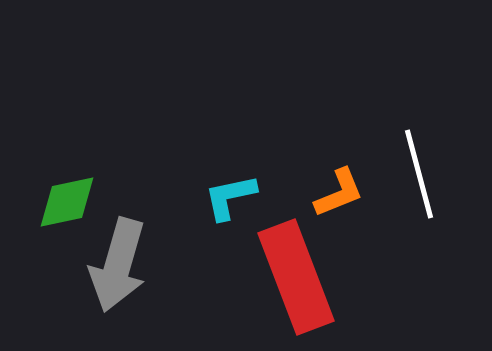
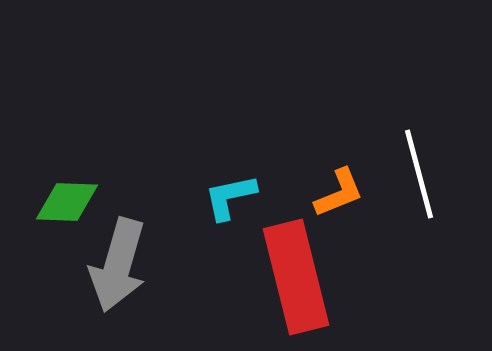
green diamond: rotated 14 degrees clockwise
red rectangle: rotated 7 degrees clockwise
